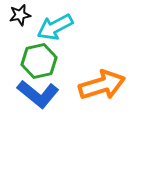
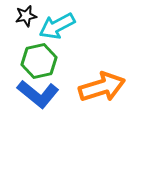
black star: moved 6 px right, 1 px down
cyan arrow: moved 2 px right, 1 px up
orange arrow: moved 2 px down
